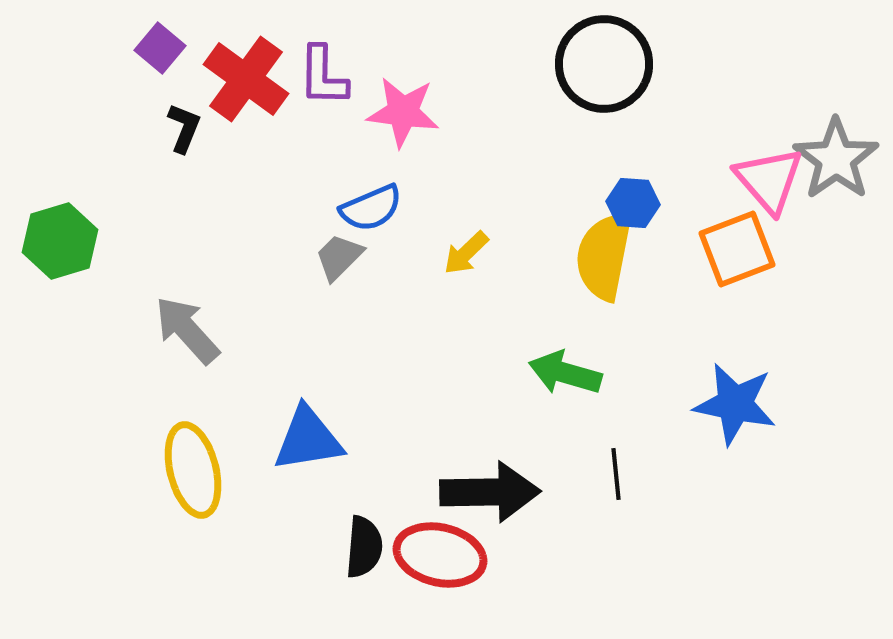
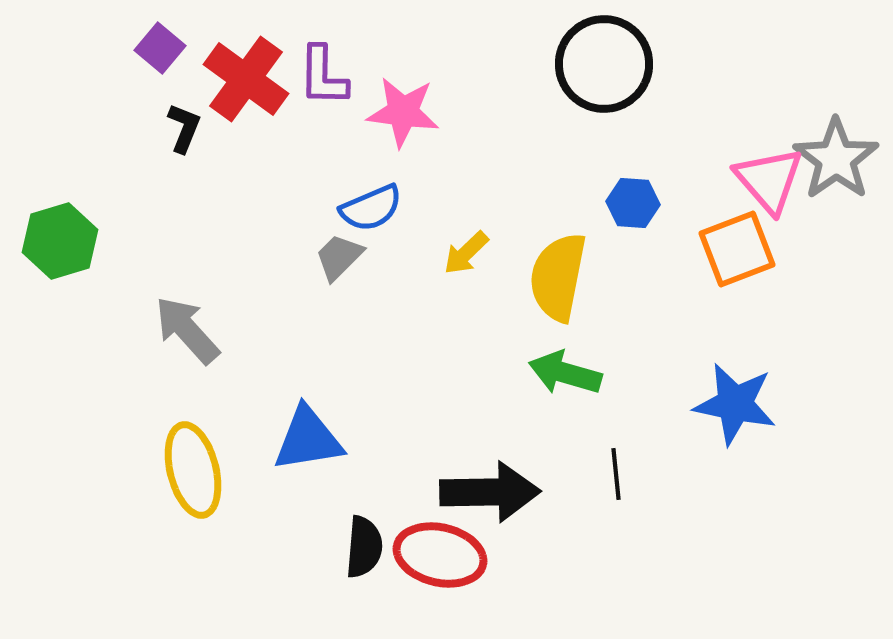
yellow semicircle: moved 46 px left, 21 px down
